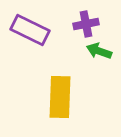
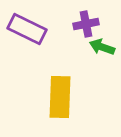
purple rectangle: moved 3 px left, 1 px up
green arrow: moved 3 px right, 4 px up
